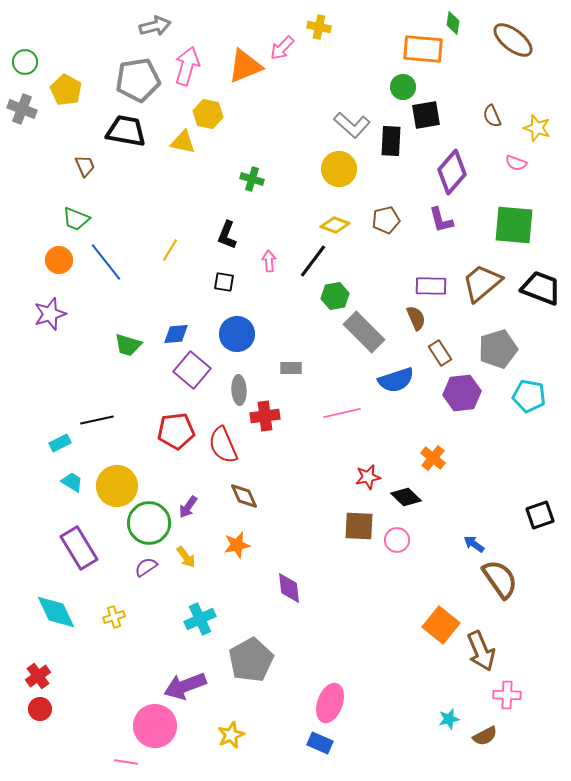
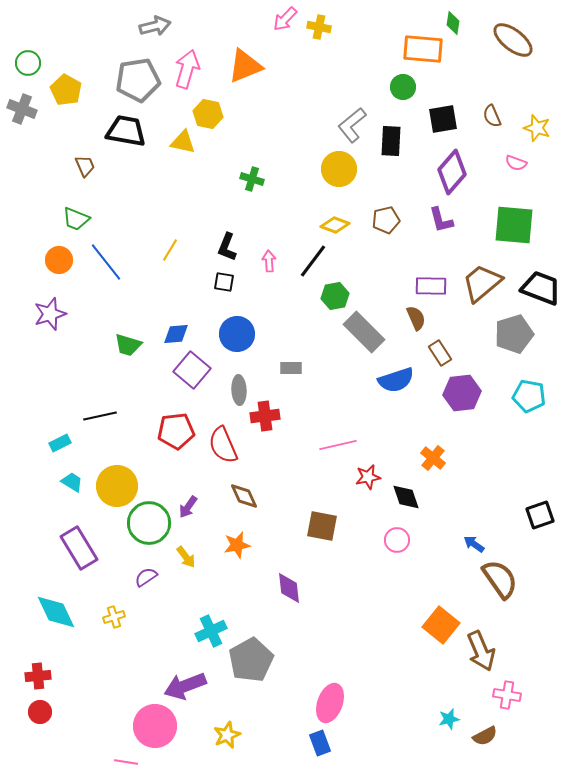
pink arrow at (282, 48): moved 3 px right, 29 px up
green circle at (25, 62): moved 3 px right, 1 px down
pink arrow at (187, 66): moved 3 px down
black square at (426, 115): moved 17 px right, 4 px down
gray L-shape at (352, 125): rotated 99 degrees clockwise
black L-shape at (227, 235): moved 12 px down
gray pentagon at (498, 349): moved 16 px right, 15 px up
pink line at (342, 413): moved 4 px left, 32 px down
black line at (97, 420): moved 3 px right, 4 px up
black diamond at (406, 497): rotated 28 degrees clockwise
brown square at (359, 526): moved 37 px left; rotated 8 degrees clockwise
purple semicircle at (146, 567): moved 10 px down
cyan cross at (200, 619): moved 11 px right, 12 px down
red cross at (38, 676): rotated 30 degrees clockwise
pink cross at (507, 695): rotated 8 degrees clockwise
red circle at (40, 709): moved 3 px down
yellow star at (231, 735): moved 4 px left
blue rectangle at (320, 743): rotated 45 degrees clockwise
